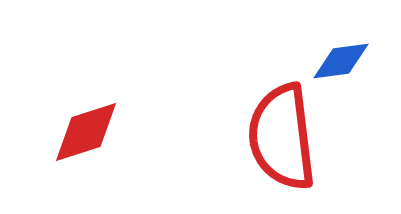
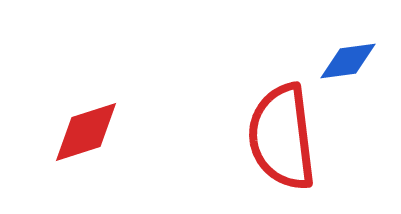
blue diamond: moved 7 px right
